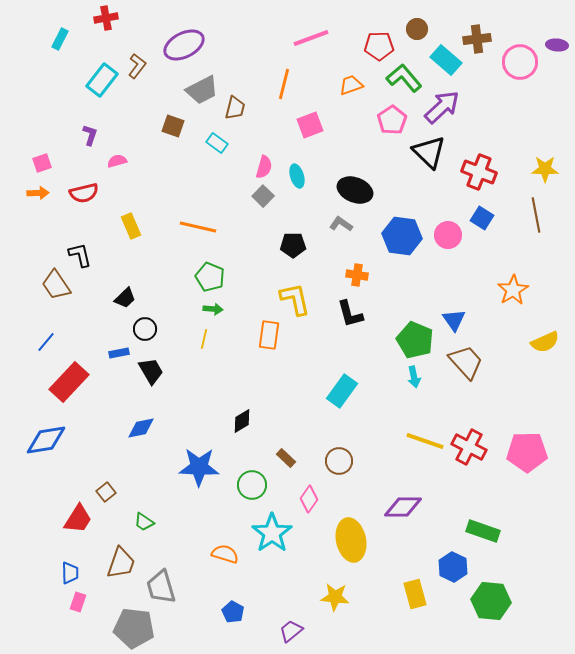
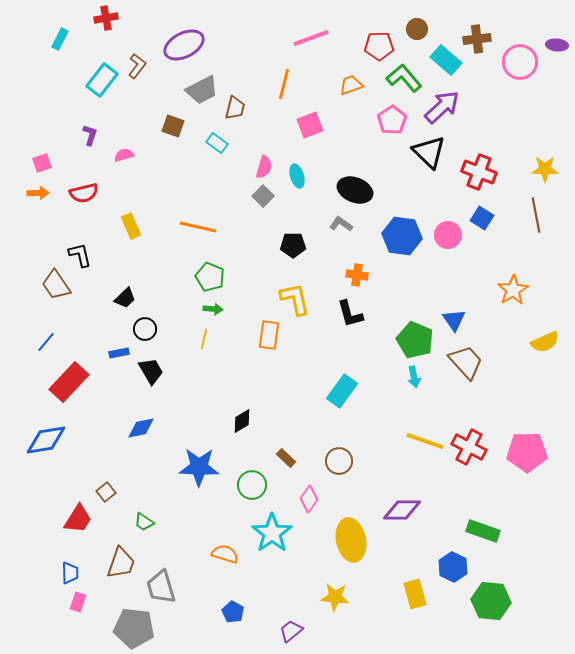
pink semicircle at (117, 161): moved 7 px right, 6 px up
purple diamond at (403, 507): moved 1 px left, 3 px down
